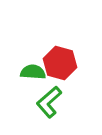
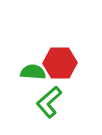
red hexagon: rotated 16 degrees counterclockwise
